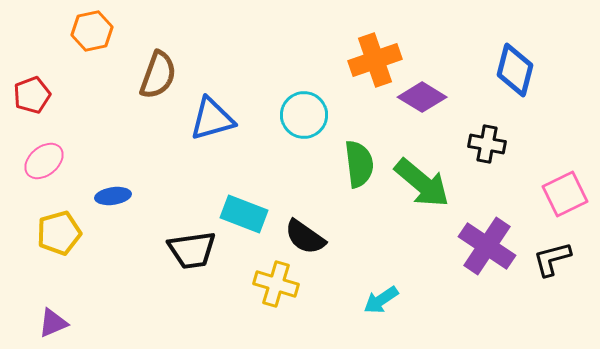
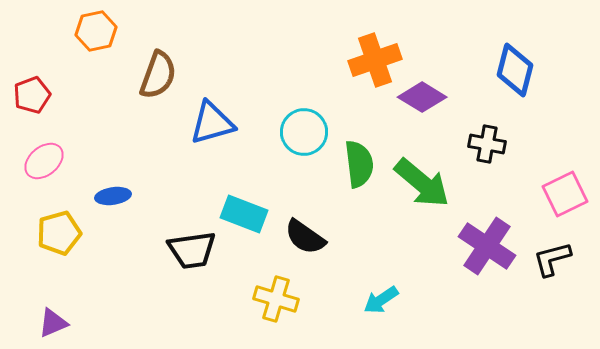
orange hexagon: moved 4 px right
cyan circle: moved 17 px down
blue triangle: moved 4 px down
yellow cross: moved 15 px down
